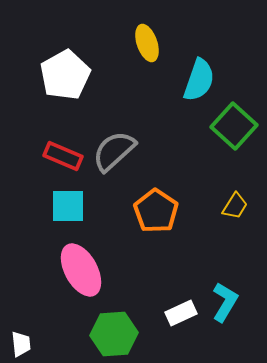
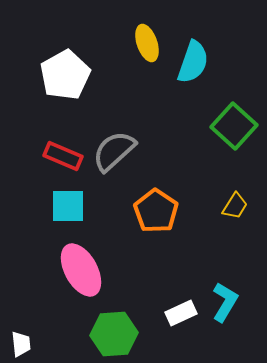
cyan semicircle: moved 6 px left, 18 px up
